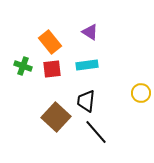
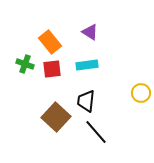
green cross: moved 2 px right, 2 px up
